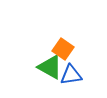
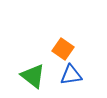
green triangle: moved 17 px left, 9 px down; rotated 8 degrees clockwise
